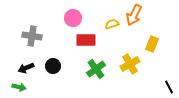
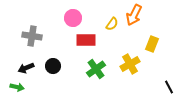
yellow semicircle: rotated 144 degrees clockwise
green arrow: moved 2 px left
